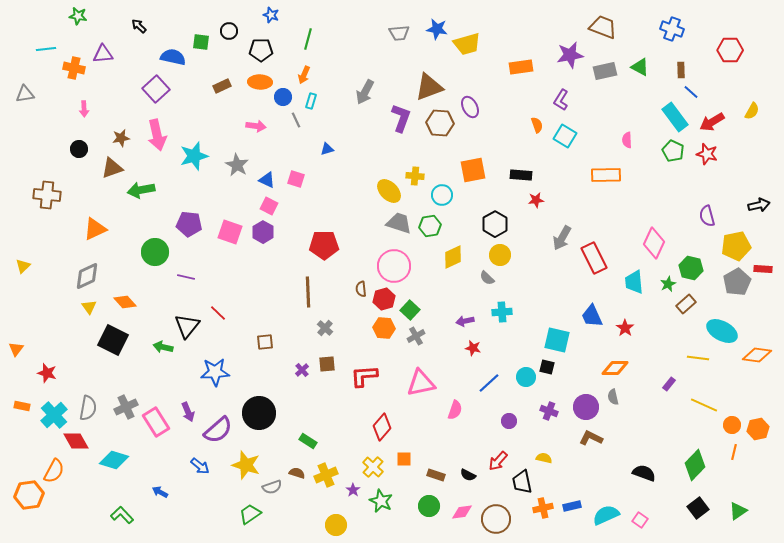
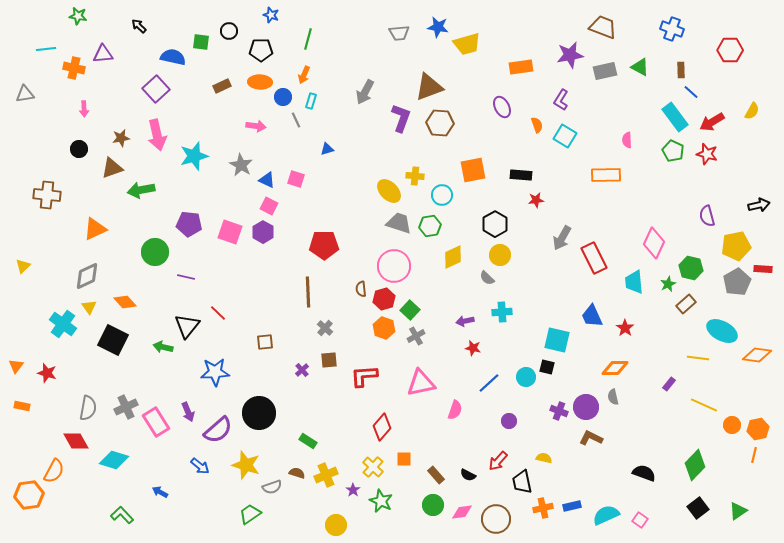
blue star at (437, 29): moved 1 px right, 2 px up
purple ellipse at (470, 107): moved 32 px right
gray star at (237, 165): moved 4 px right
orange hexagon at (384, 328): rotated 15 degrees clockwise
orange triangle at (16, 349): moved 17 px down
brown square at (327, 364): moved 2 px right, 4 px up
purple cross at (549, 411): moved 10 px right
cyan cross at (54, 415): moved 9 px right, 91 px up; rotated 12 degrees counterclockwise
orange line at (734, 452): moved 20 px right, 3 px down
brown rectangle at (436, 475): rotated 30 degrees clockwise
green circle at (429, 506): moved 4 px right, 1 px up
